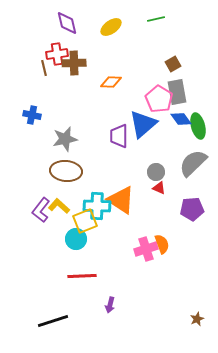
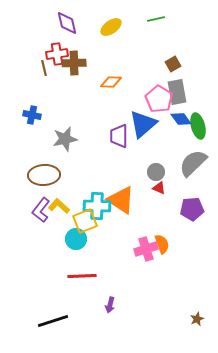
brown ellipse: moved 22 px left, 4 px down; rotated 8 degrees counterclockwise
